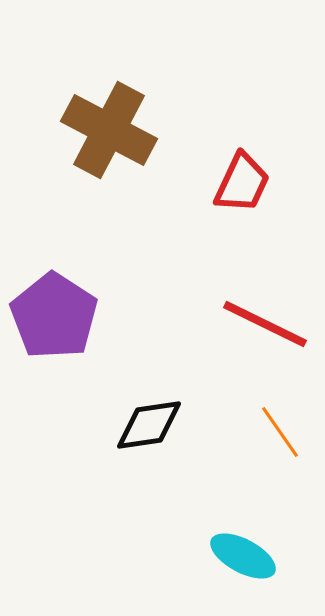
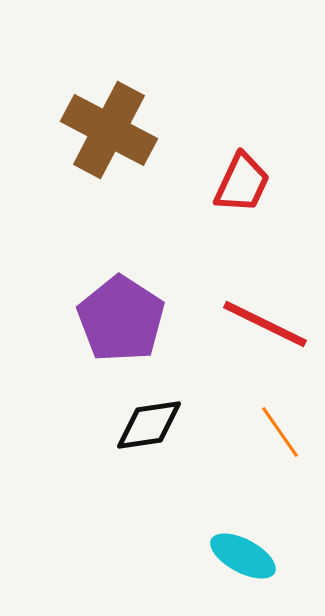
purple pentagon: moved 67 px right, 3 px down
